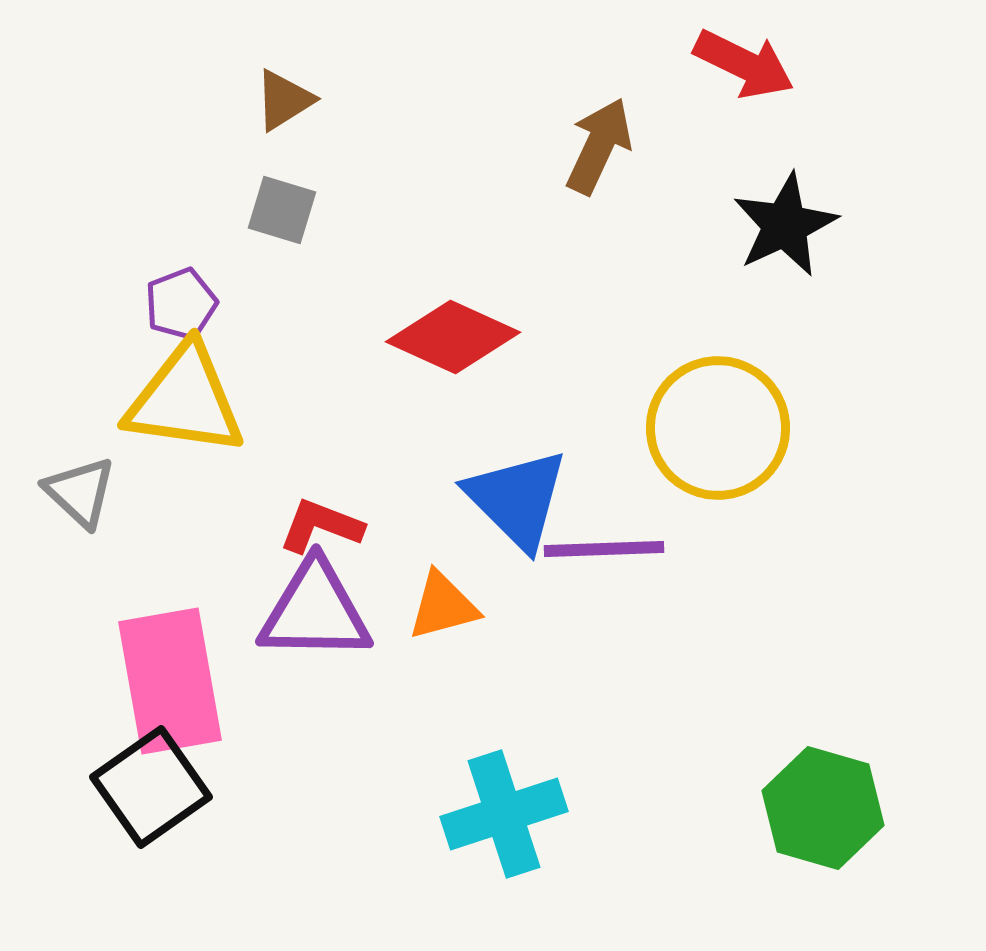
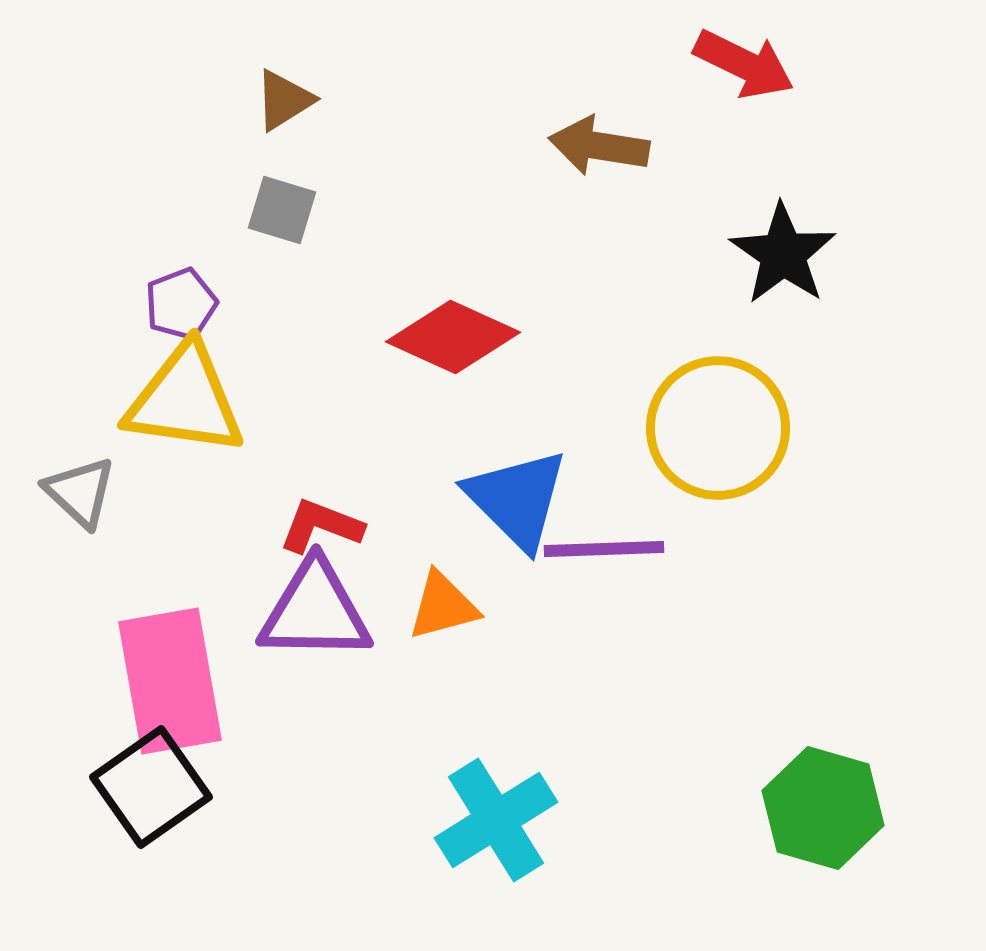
brown arrow: rotated 106 degrees counterclockwise
black star: moved 2 px left, 29 px down; rotated 12 degrees counterclockwise
cyan cross: moved 8 px left, 6 px down; rotated 14 degrees counterclockwise
